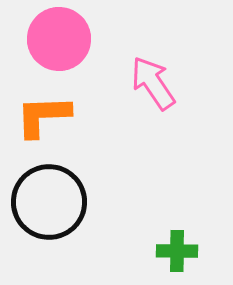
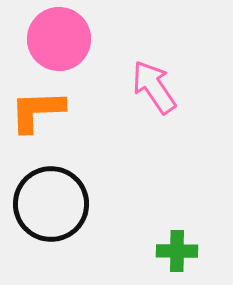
pink arrow: moved 1 px right, 4 px down
orange L-shape: moved 6 px left, 5 px up
black circle: moved 2 px right, 2 px down
